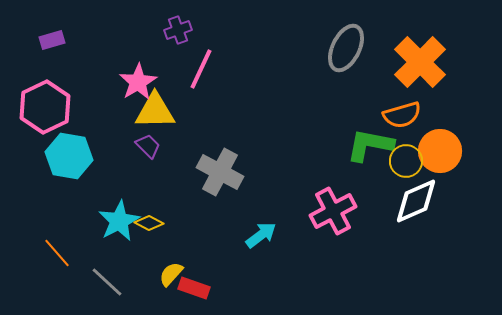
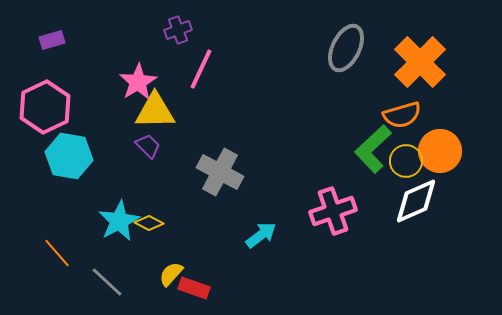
green L-shape: moved 3 px right, 4 px down; rotated 54 degrees counterclockwise
pink cross: rotated 9 degrees clockwise
